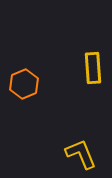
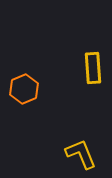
orange hexagon: moved 5 px down
